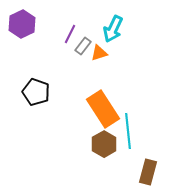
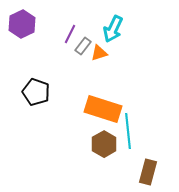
orange rectangle: rotated 39 degrees counterclockwise
